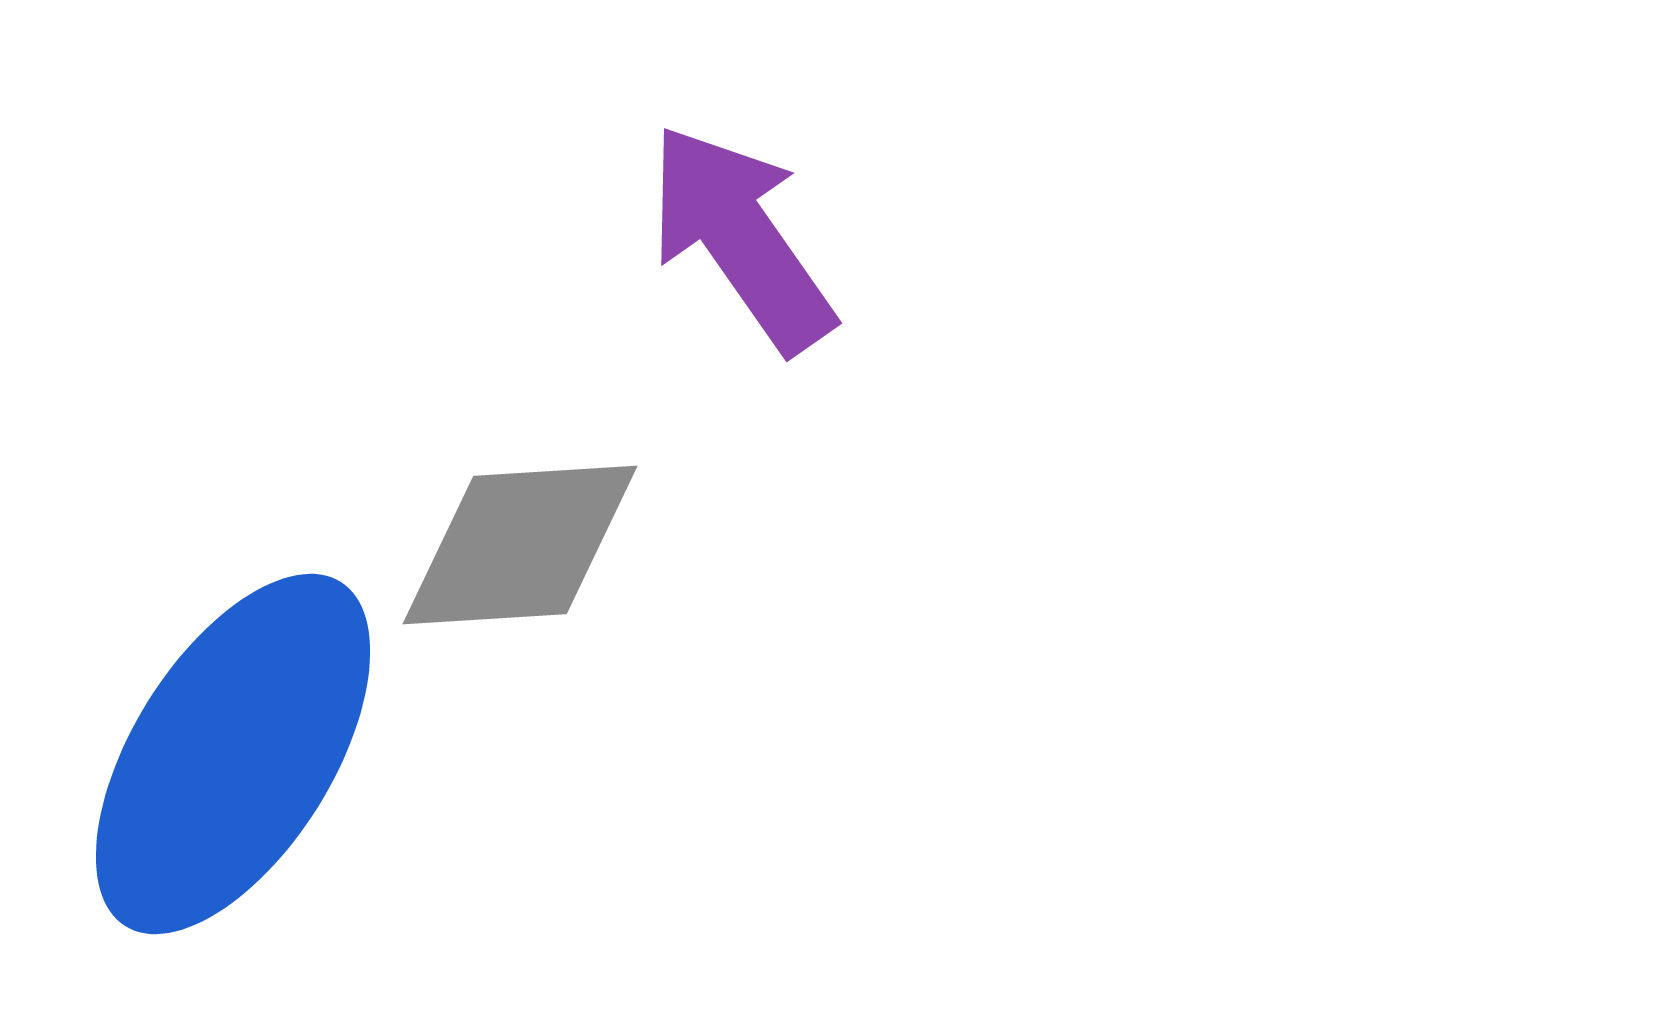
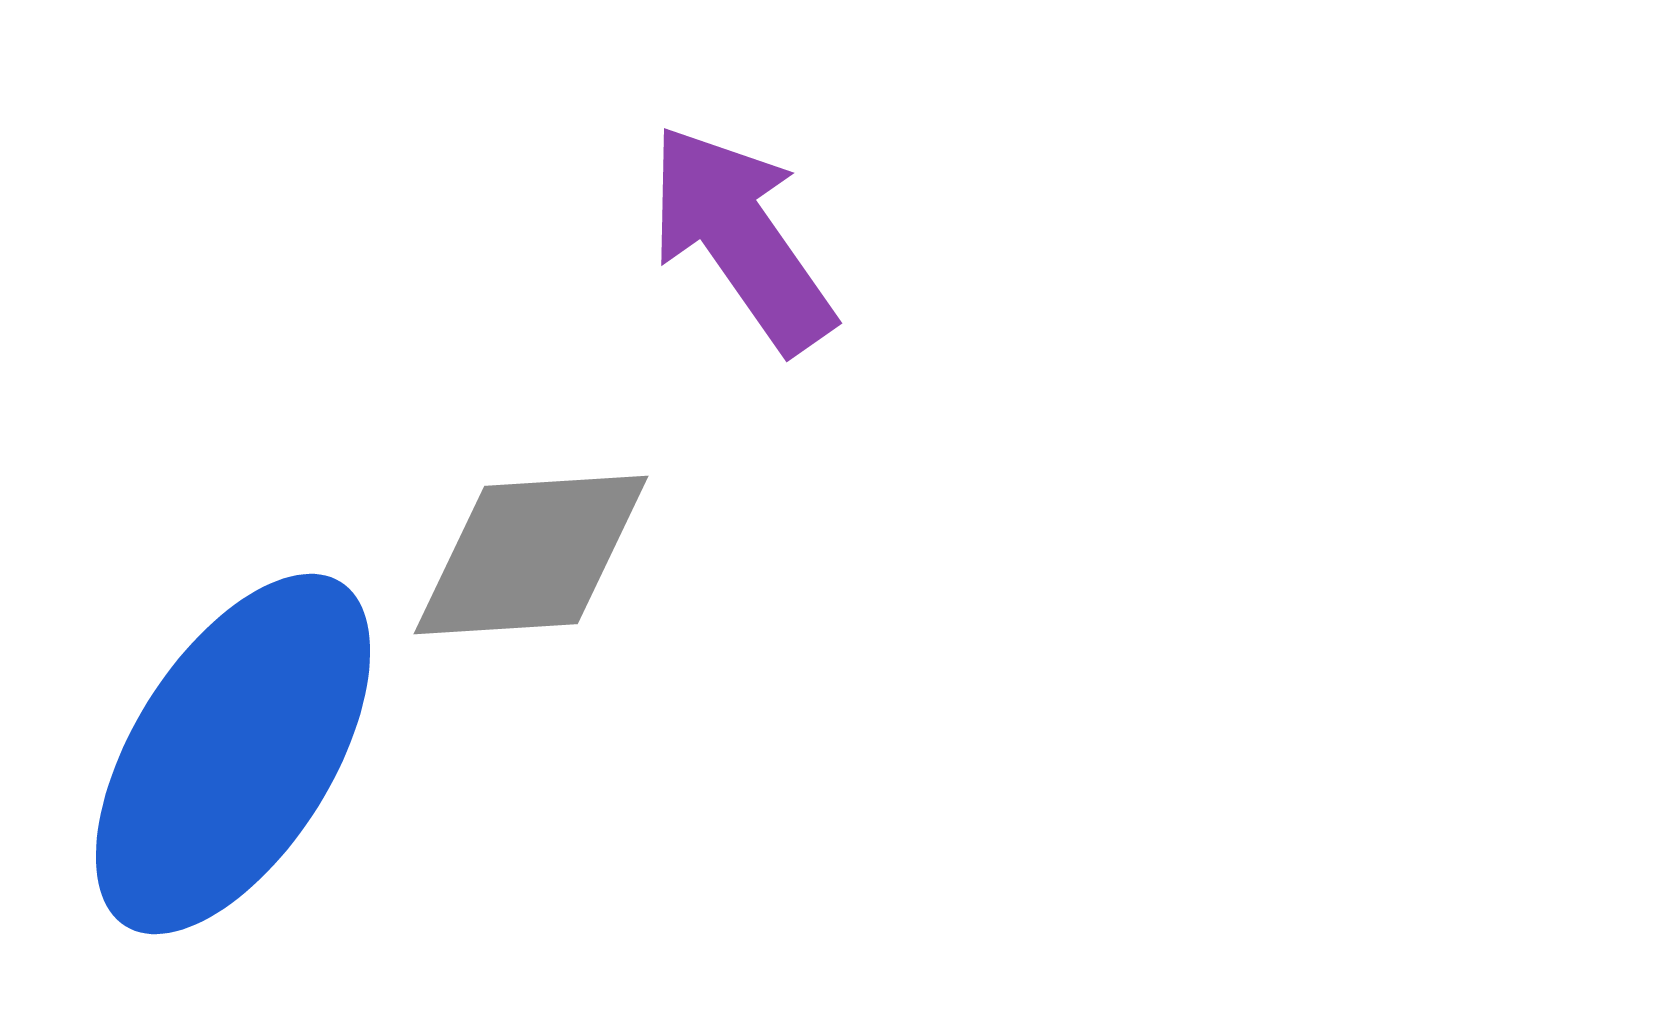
gray diamond: moved 11 px right, 10 px down
